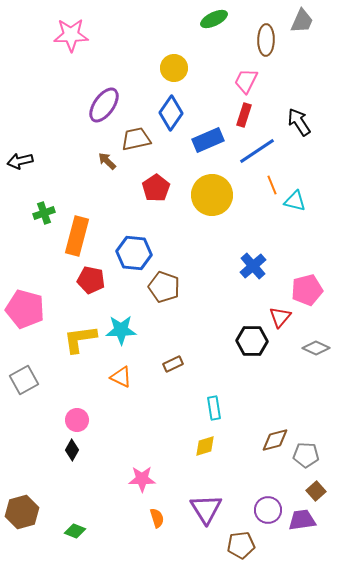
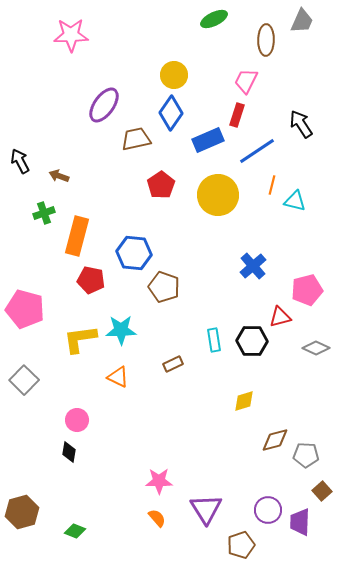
yellow circle at (174, 68): moved 7 px down
red rectangle at (244, 115): moved 7 px left
black arrow at (299, 122): moved 2 px right, 2 px down
black arrow at (20, 161): rotated 75 degrees clockwise
brown arrow at (107, 161): moved 48 px left, 15 px down; rotated 24 degrees counterclockwise
orange line at (272, 185): rotated 36 degrees clockwise
red pentagon at (156, 188): moved 5 px right, 3 px up
yellow circle at (212, 195): moved 6 px right
red triangle at (280, 317): rotated 35 degrees clockwise
orange triangle at (121, 377): moved 3 px left
gray square at (24, 380): rotated 16 degrees counterclockwise
cyan rectangle at (214, 408): moved 68 px up
yellow diamond at (205, 446): moved 39 px right, 45 px up
black diamond at (72, 450): moved 3 px left, 2 px down; rotated 20 degrees counterclockwise
pink star at (142, 479): moved 17 px right, 2 px down
brown square at (316, 491): moved 6 px right
orange semicircle at (157, 518): rotated 24 degrees counterclockwise
purple trapezoid at (302, 520): moved 2 px left, 2 px down; rotated 80 degrees counterclockwise
brown pentagon at (241, 545): rotated 12 degrees counterclockwise
